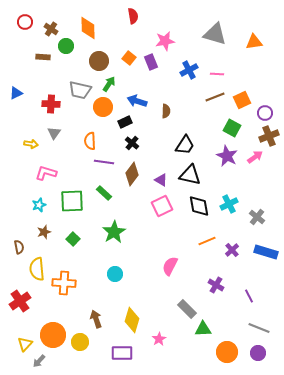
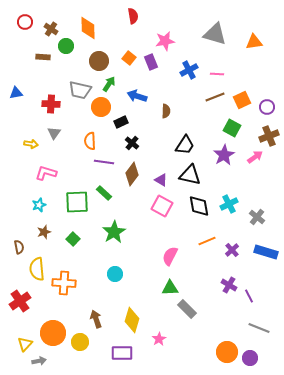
blue triangle at (16, 93): rotated 16 degrees clockwise
blue arrow at (137, 101): moved 5 px up
orange circle at (103, 107): moved 2 px left
purple circle at (265, 113): moved 2 px right, 6 px up
black rectangle at (125, 122): moved 4 px left
purple star at (227, 156): moved 3 px left, 1 px up; rotated 15 degrees clockwise
green square at (72, 201): moved 5 px right, 1 px down
pink square at (162, 206): rotated 35 degrees counterclockwise
pink semicircle at (170, 266): moved 10 px up
purple cross at (216, 285): moved 13 px right
green triangle at (203, 329): moved 33 px left, 41 px up
orange circle at (53, 335): moved 2 px up
purple circle at (258, 353): moved 8 px left, 5 px down
gray arrow at (39, 361): rotated 144 degrees counterclockwise
